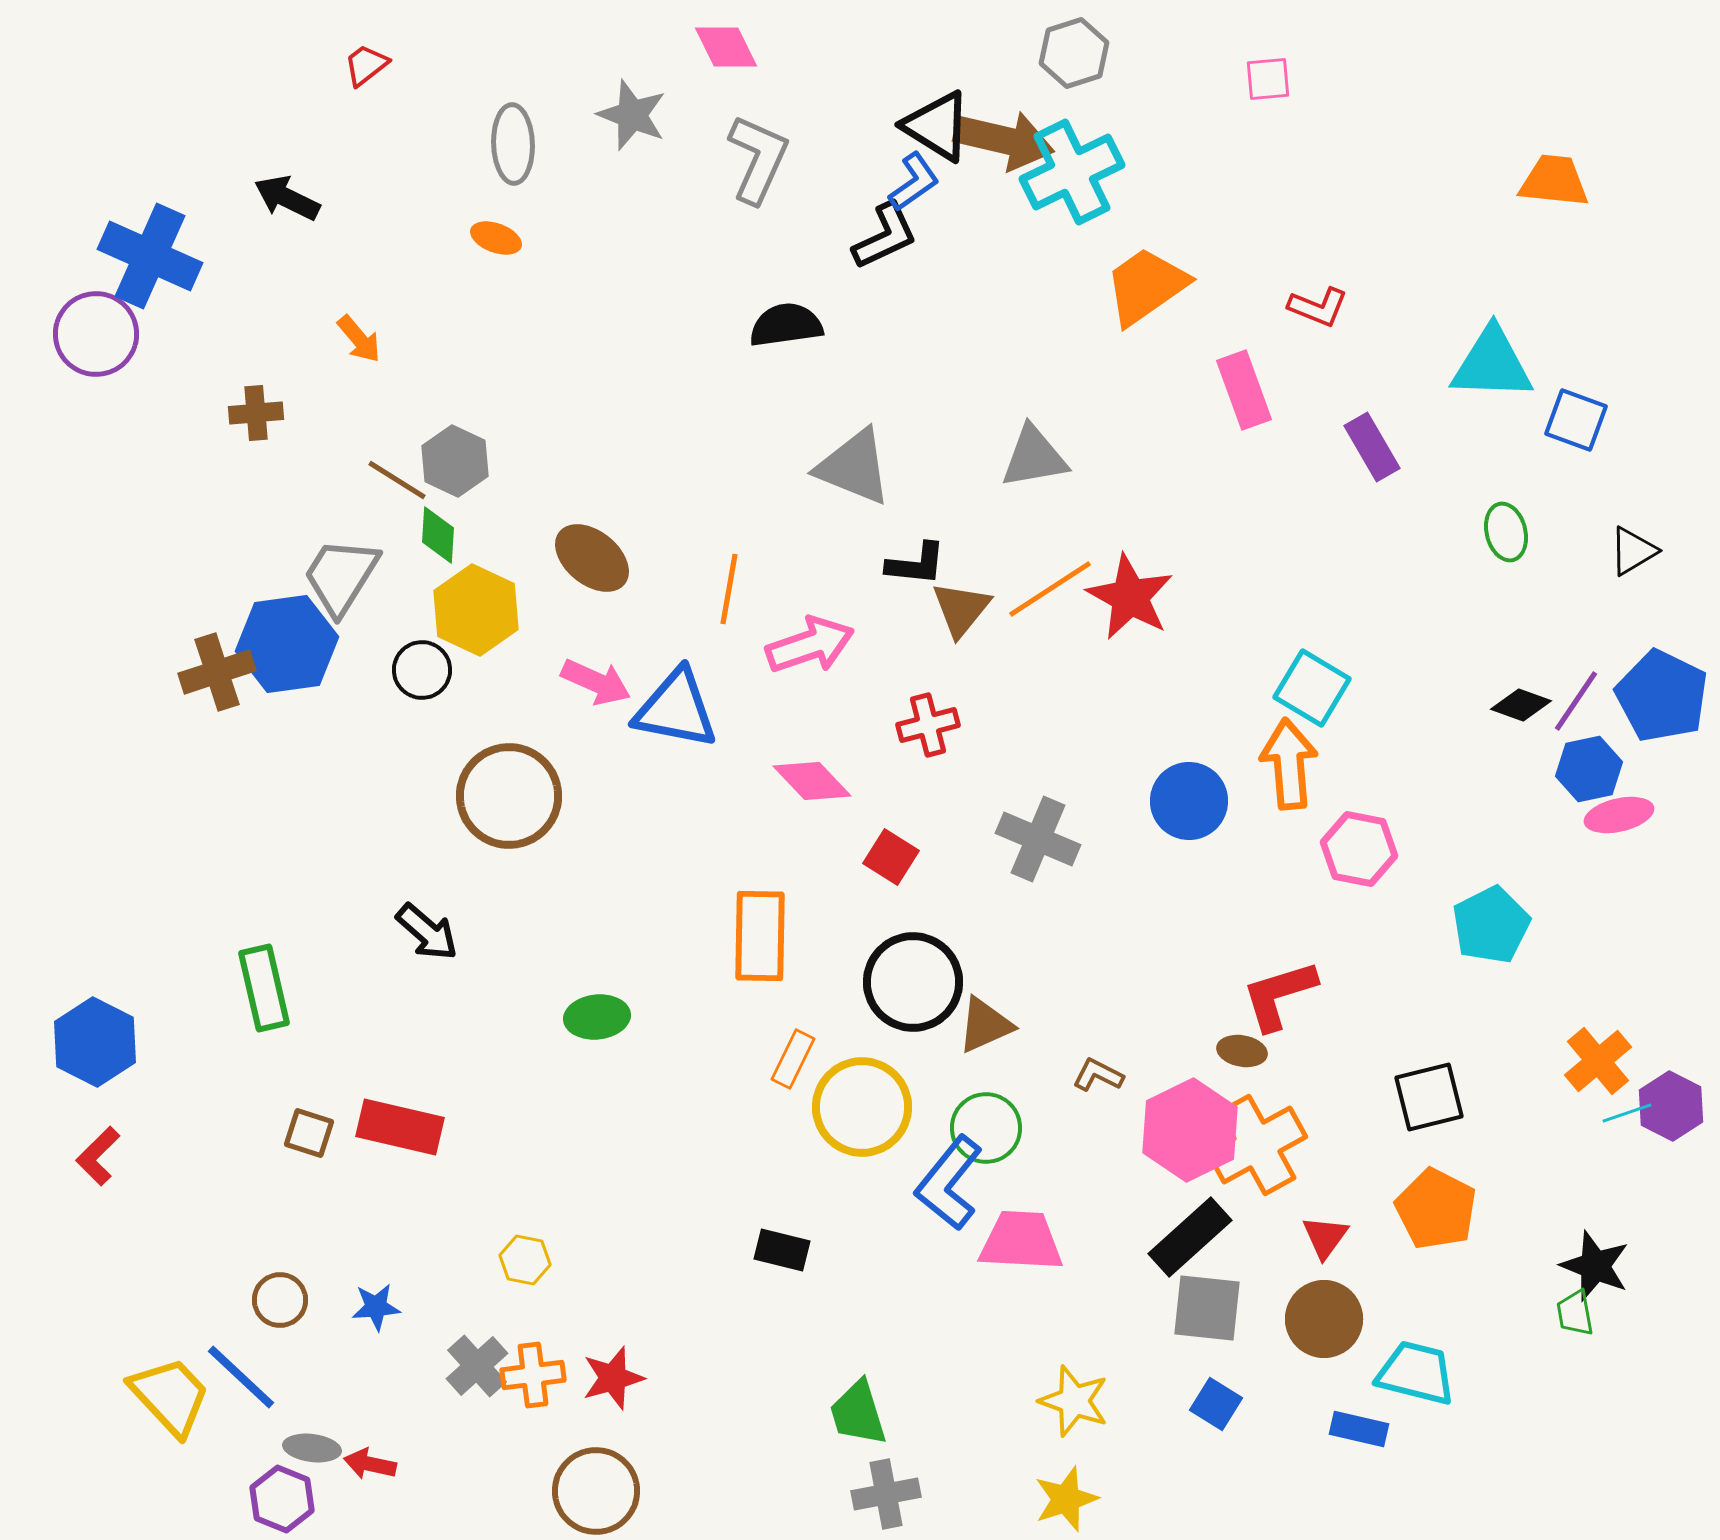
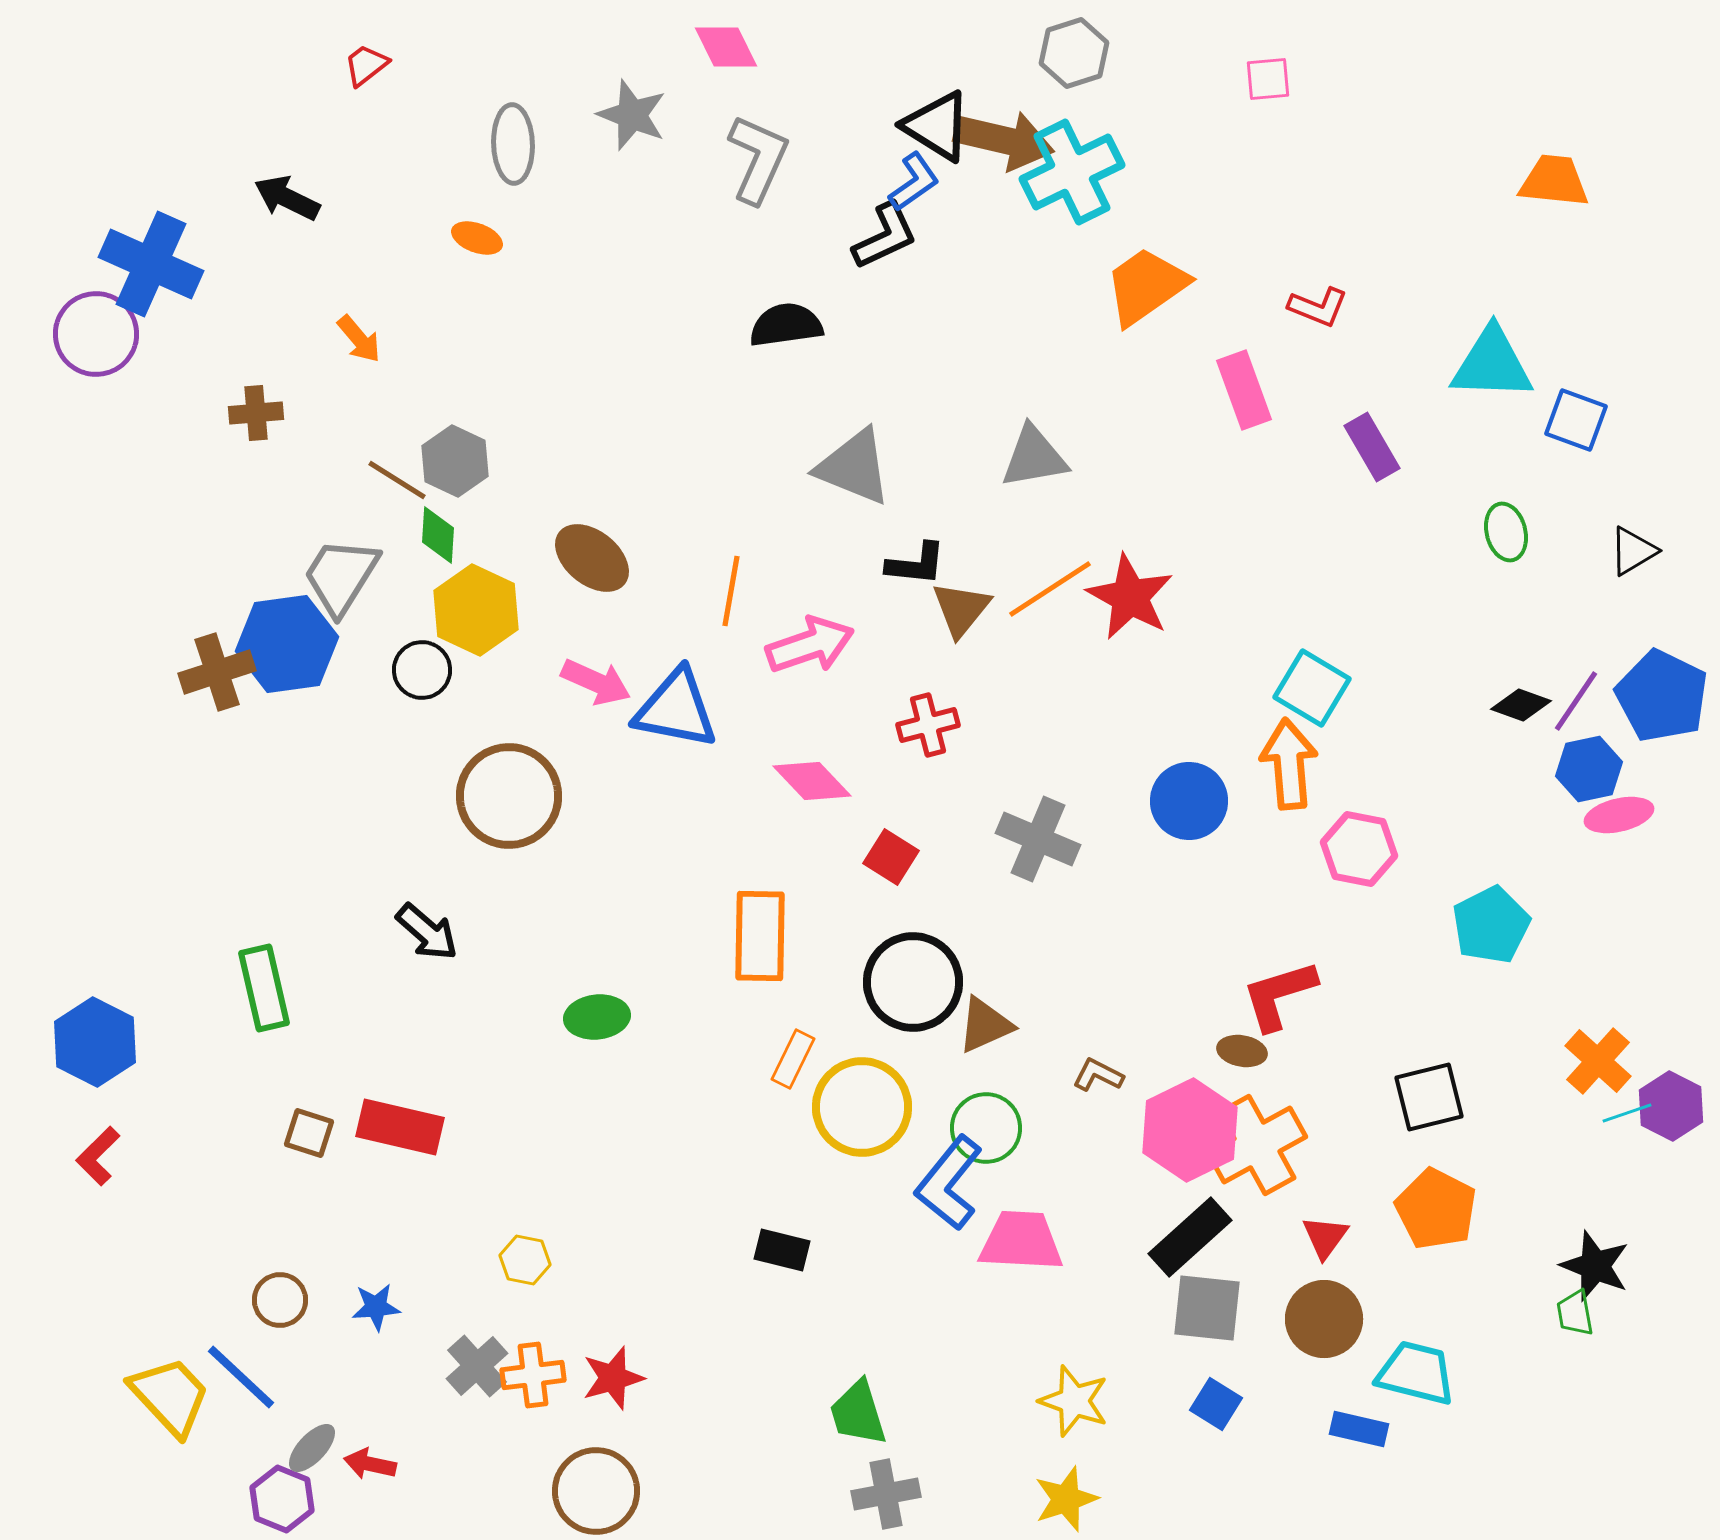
orange ellipse at (496, 238): moved 19 px left
blue cross at (150, 256): moved 1 px right, 8 px down
orange line at (729, 589): moved 2 px right, 2 px down
orange cross at (1598, 1061): rotated 8 degrees counterclockwise
gray ellipse at (312, 1448): rotated 54 degrees counterclockwise
